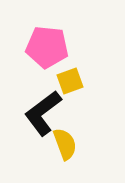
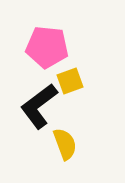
black L-shape: moved 4 px left, 7 px up
